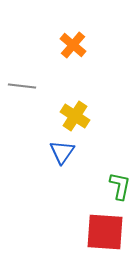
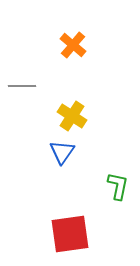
gray line: rotated 8 degrees counterclockwise
yellow cross: moved 3 px left
green L-shape: moved 2 px left
red square: moved 35 px left, 2 px down; rotated 12 degrees counterclockwise
